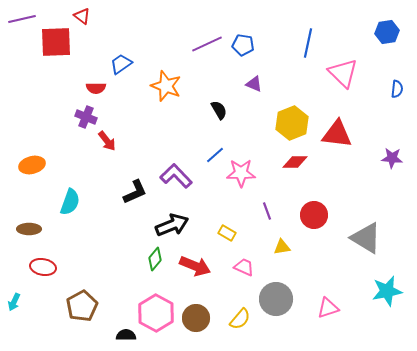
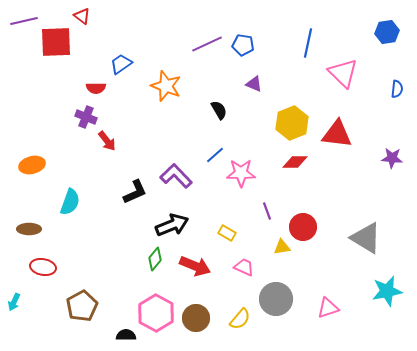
purple line at (22, 19): moved 2 px right, 2 px down
red circle at (314, 215): moved 11 px left, 12 px down
